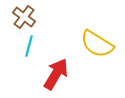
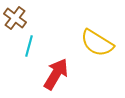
brown cross: moved 9 px left, 1 px down
yellow semicircle: moved 1 px up
